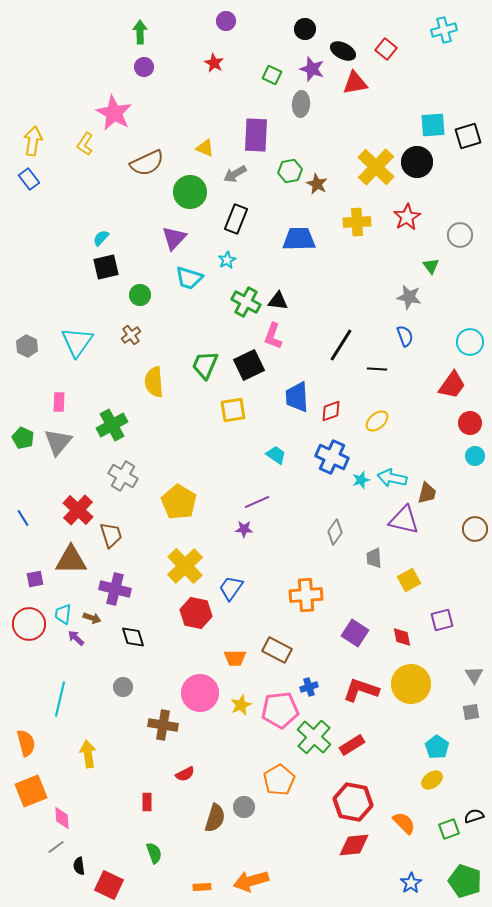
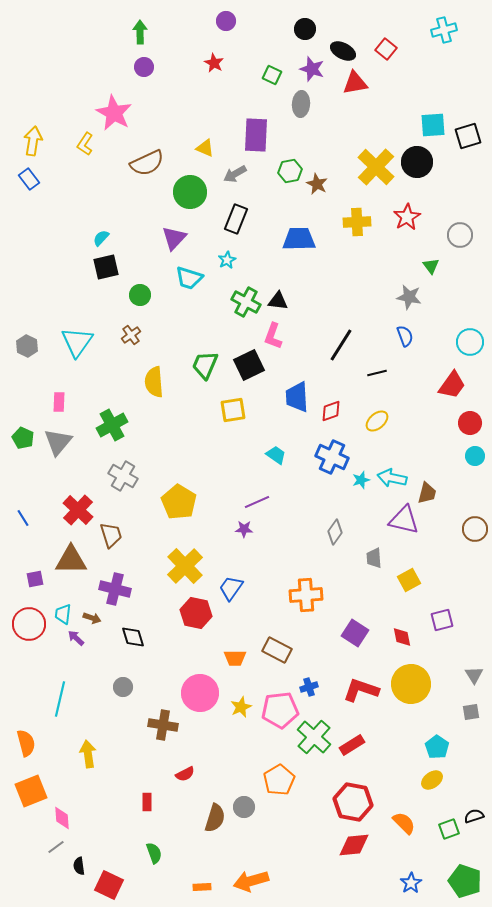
black line at (377, 369): moved 4 px down; rotated 18 degrees counterclockwise
yellow star at (241, 705): moved 2 px down
